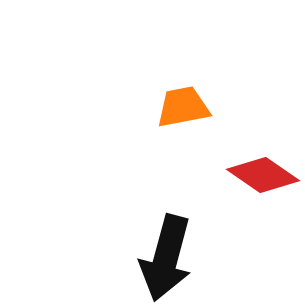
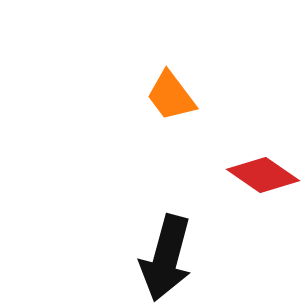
orange trapezoid: moved 12 px left, 11 px up; rotated 116 degrees counterclockwise
